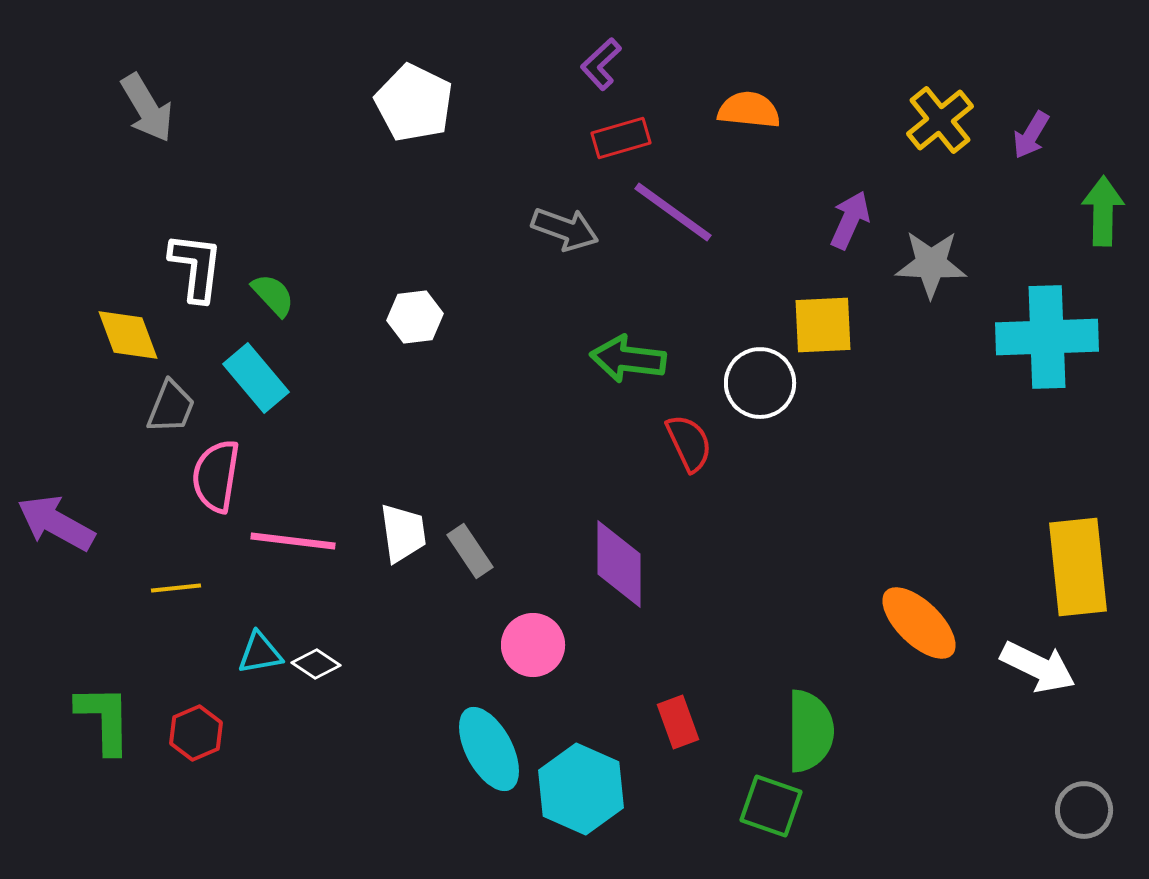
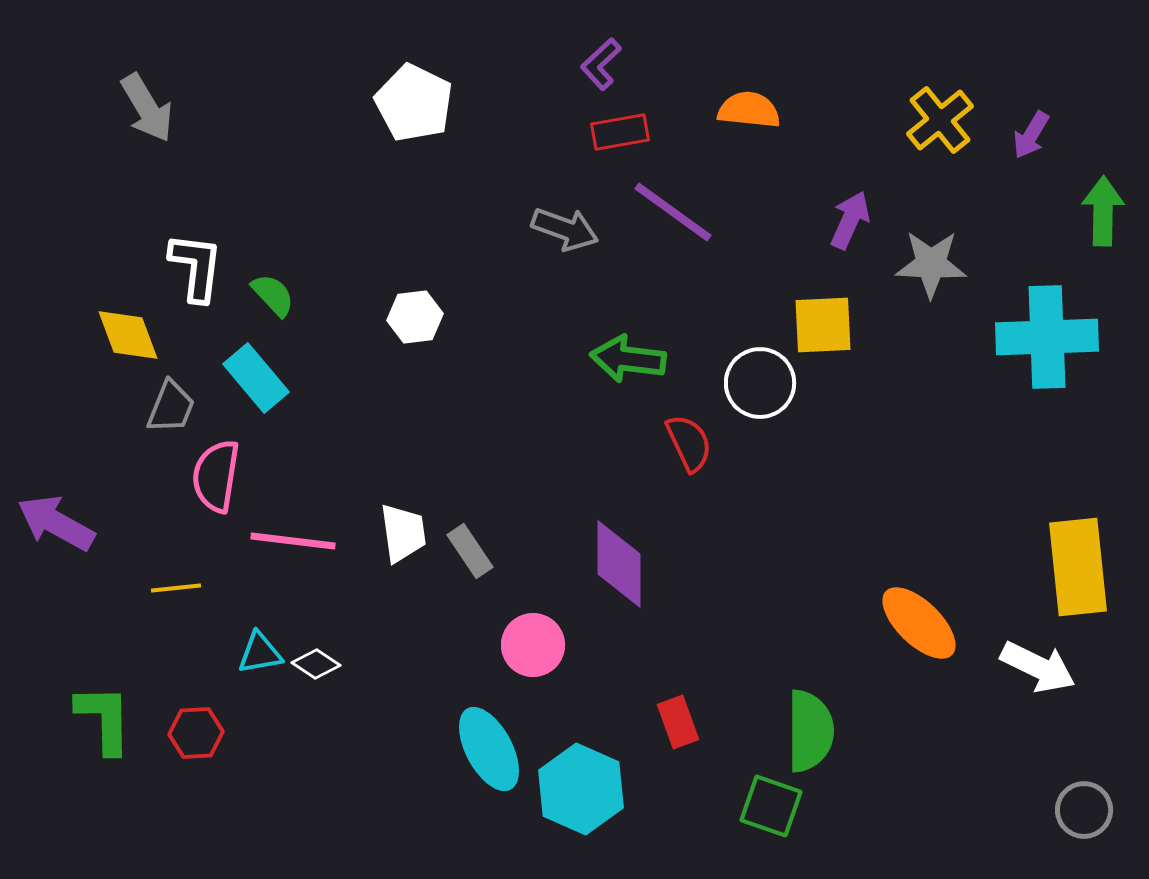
red rectangle at (621, 138): moved 1 px left, 6 px up; rotated 6 degrees clockwise
red hexagon at (196, 733): rotated 20 degrees clockwise
